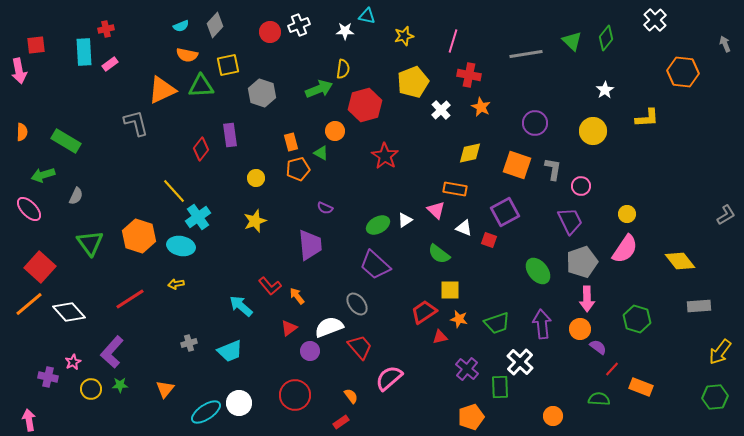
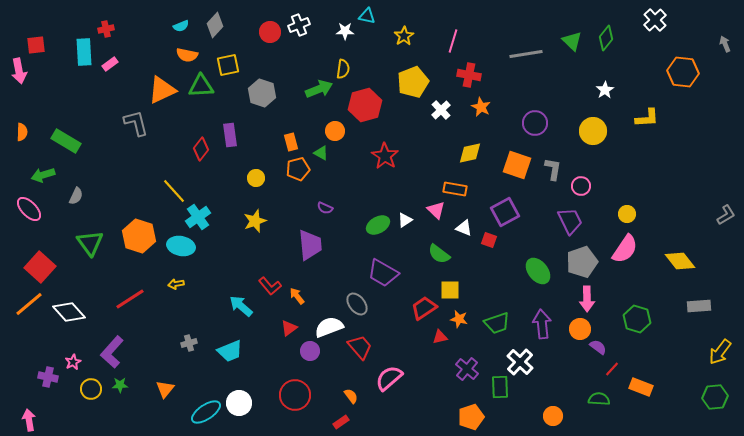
yellow star at (404, 36): rotated 18 degrees counterclockwise
purple trapezoid at (375, 265): moved 8 px right, 8 px down; rotated 12 degrees counterclockwise
red trapezoid at (424, 312): moved 4 px up
